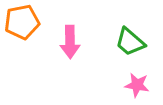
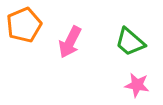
orange pentagon: moved 2 px right, 3 px down; rotated 12 degrees counterclockwise
pink arrow: rotated 28 degrees clockwise
